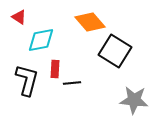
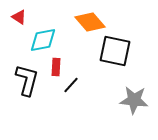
cyan diamond: moved 2 px right
black square: rotated 20 degrees counterclockwise
red rectangle: moved 1 px right, 2 px up
black line: moved 1 px left, 2 px down; rotated 42 degrees counterclockwise
